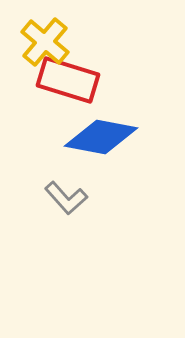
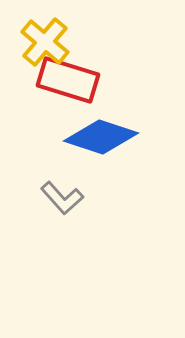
blue diamond: rotated 8 degrees clockwise
gray L-shape: moved 4 px left
